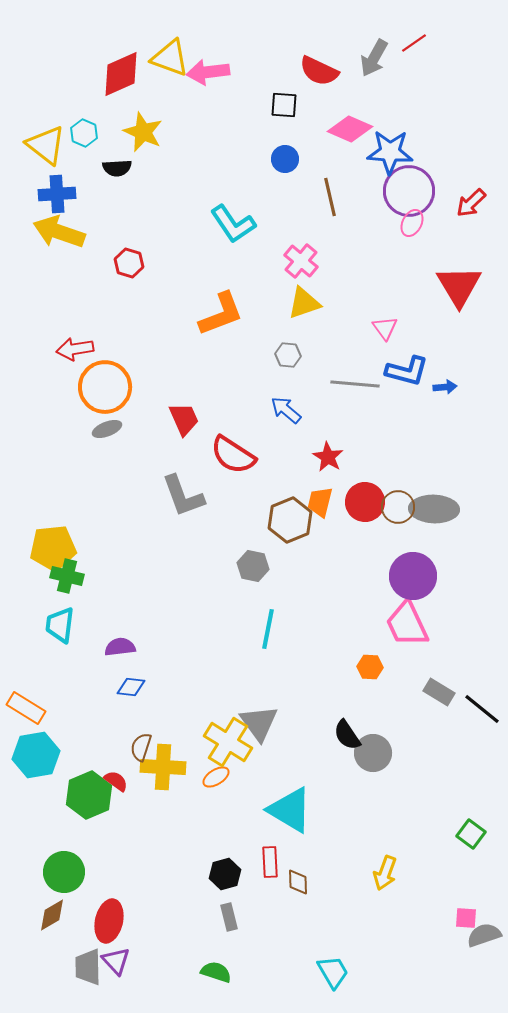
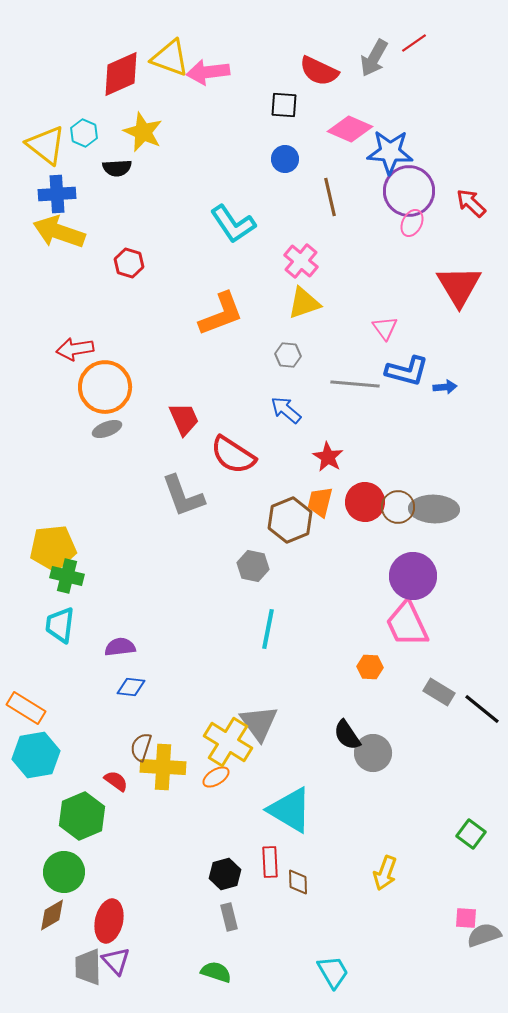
red arrow at (471, 203): rotated 88 degrees clockwise
green hexagon at (89, 795): moved 7 px left, 21 px down
